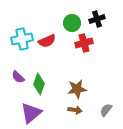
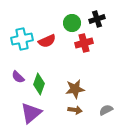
brown star: moved 2 px left
gray semicircle: rotated 24 degrees clockwise
